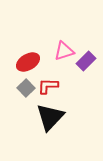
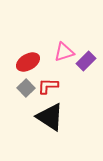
pink triangle: moved 1 px down
black triangle: rotated 40 degrees counterclockwise
